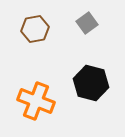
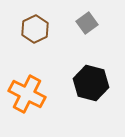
brown hexagon: rotated 16 degrees counterclockwise
orange cross: moved 9 px left, 7 px up; rotated 6 degrees clockwise
